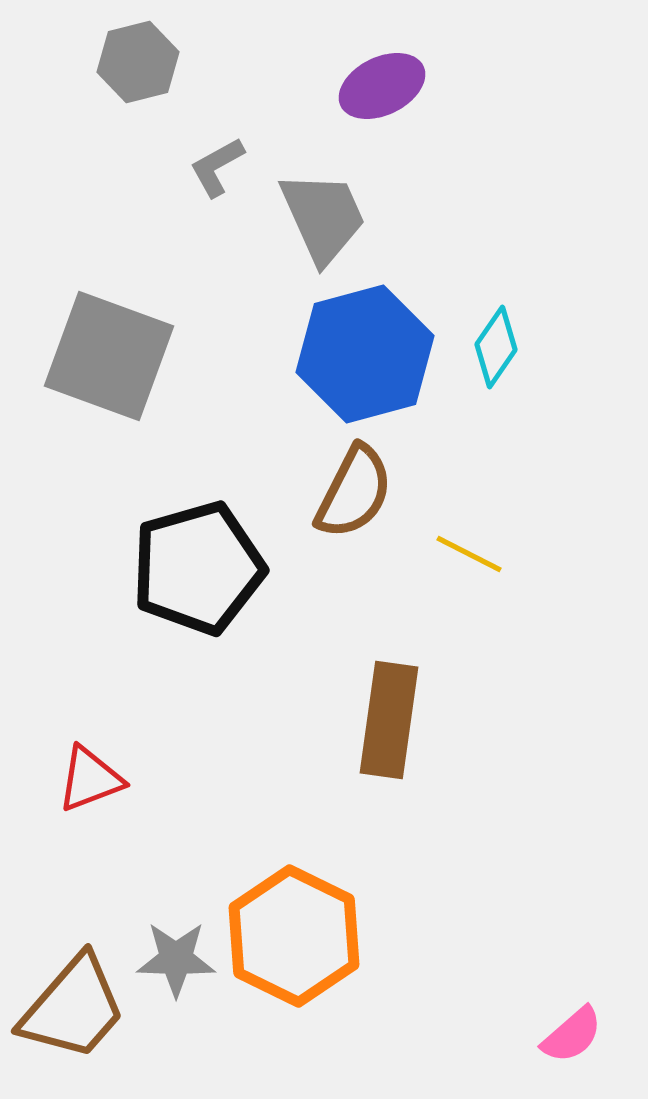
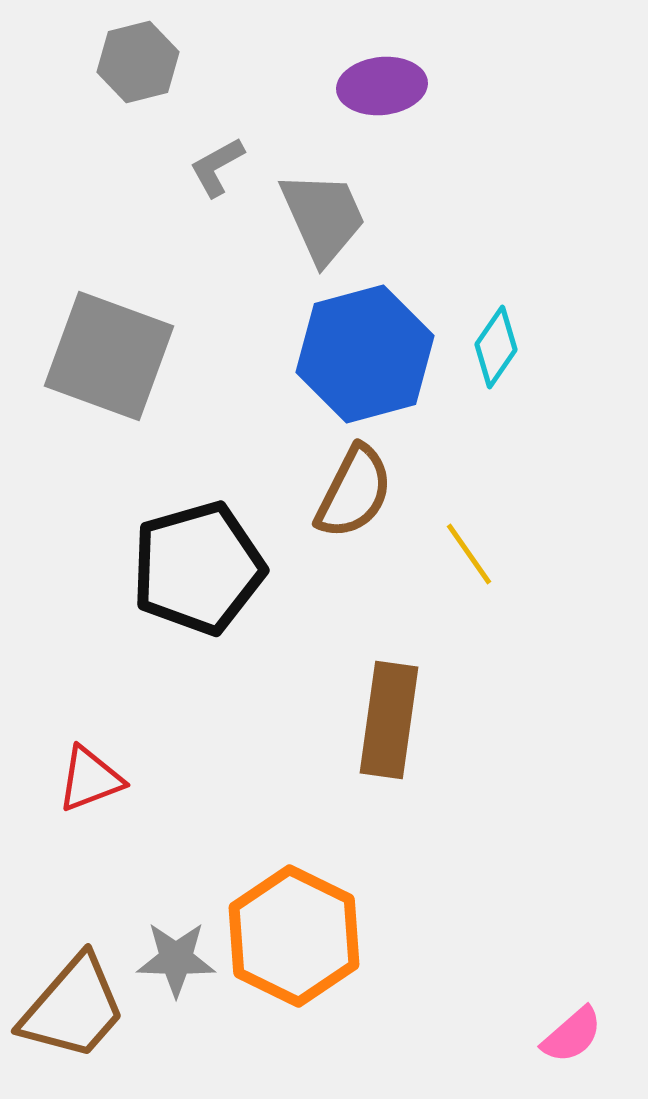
purple ellipse: rotated 20 degrees clockwise
yellow line: rotated 28 degrees clockwise
